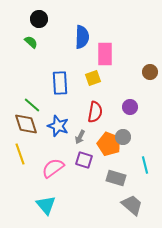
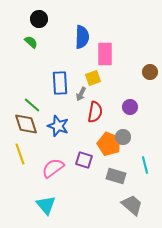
gray arrow: moved 1 px right, 43 px up
gray rectangle: moved 2 px up
